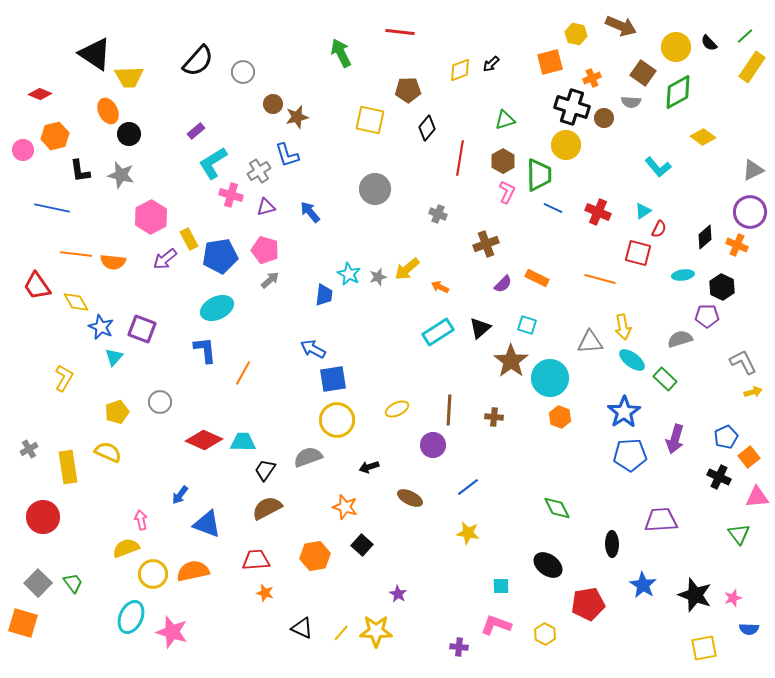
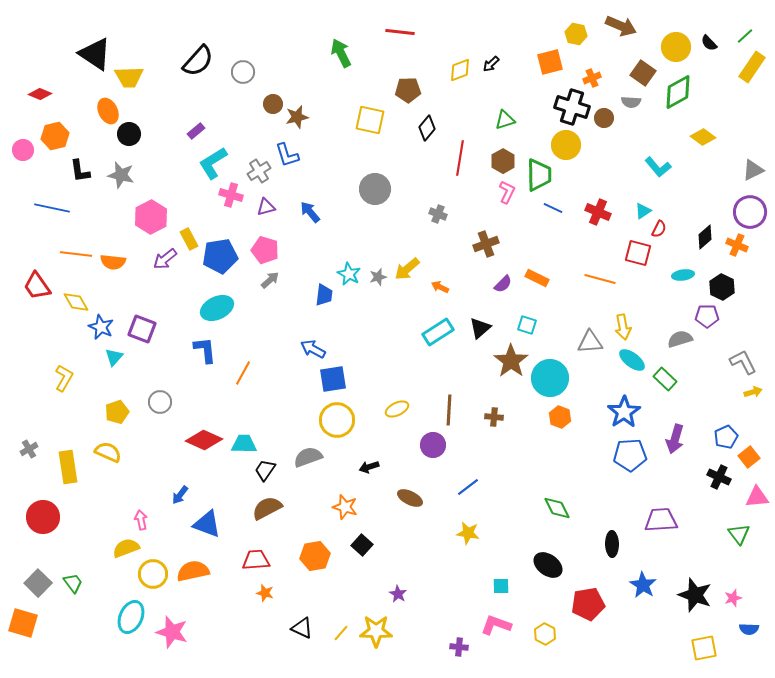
cyan trapezoid at (243, 442): moved 1 px right, 2 px down
